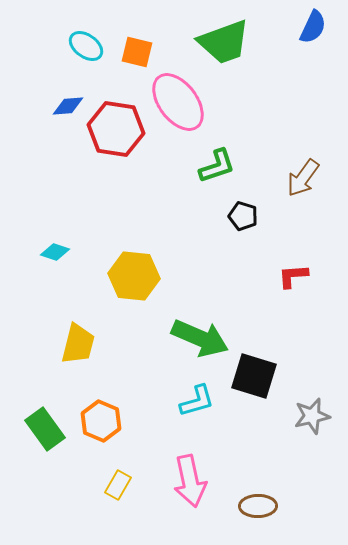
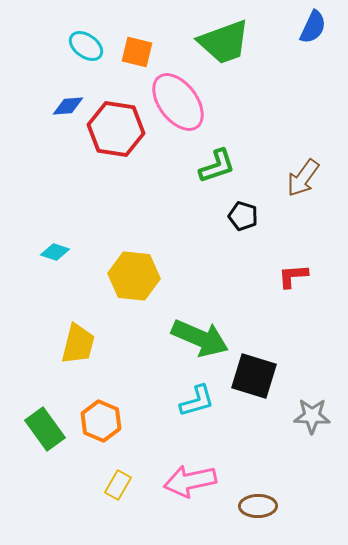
gray star: rotated 15 degrees clockwise
pink arrow: rotated 90 degrees clockwise
